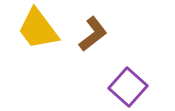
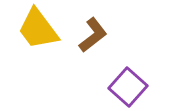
brown L-shape: moved 1 px down
